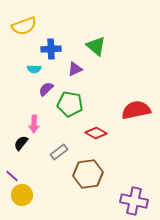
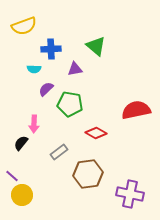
purple triangle: rotated 14 degrees clockwise
purple cross: moved 4 px left, 7 px up
